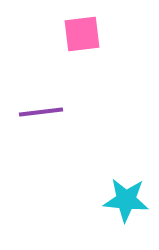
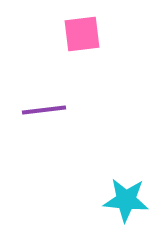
purple line: moved 3 px right, 2 px up
